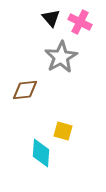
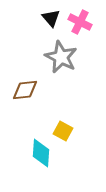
gray star: rotated 16 degrees counterclockwise
yellow square: rotated 12 degrees clockwise
